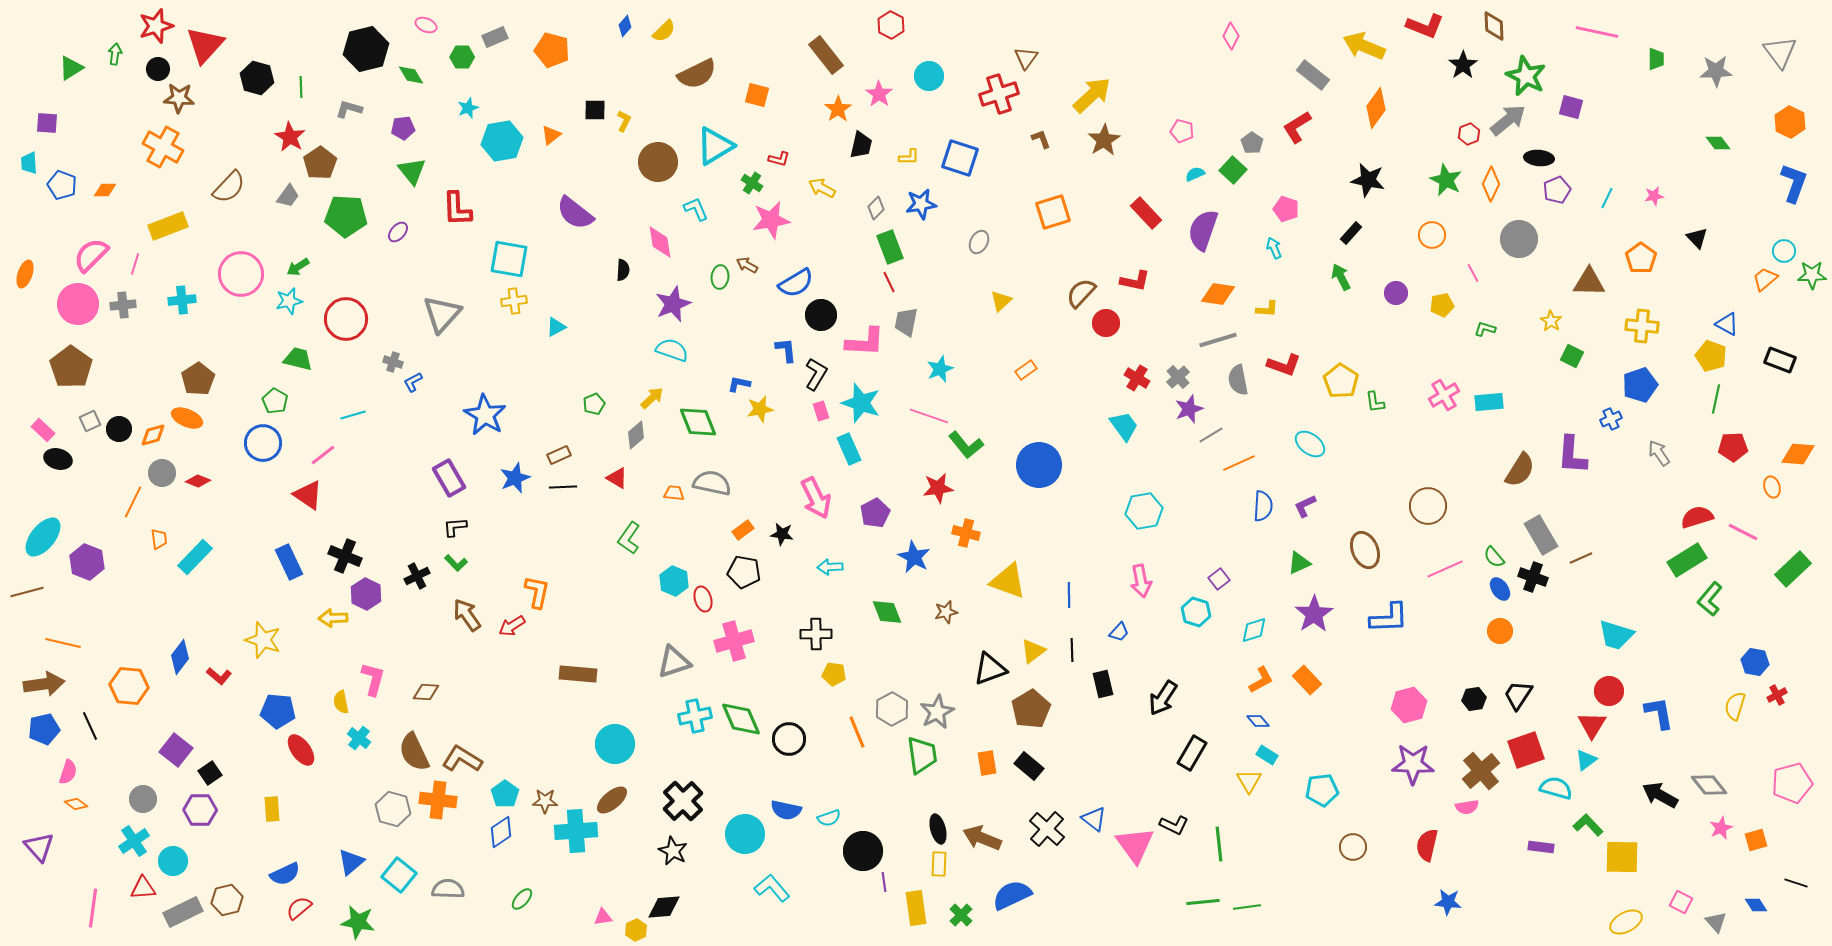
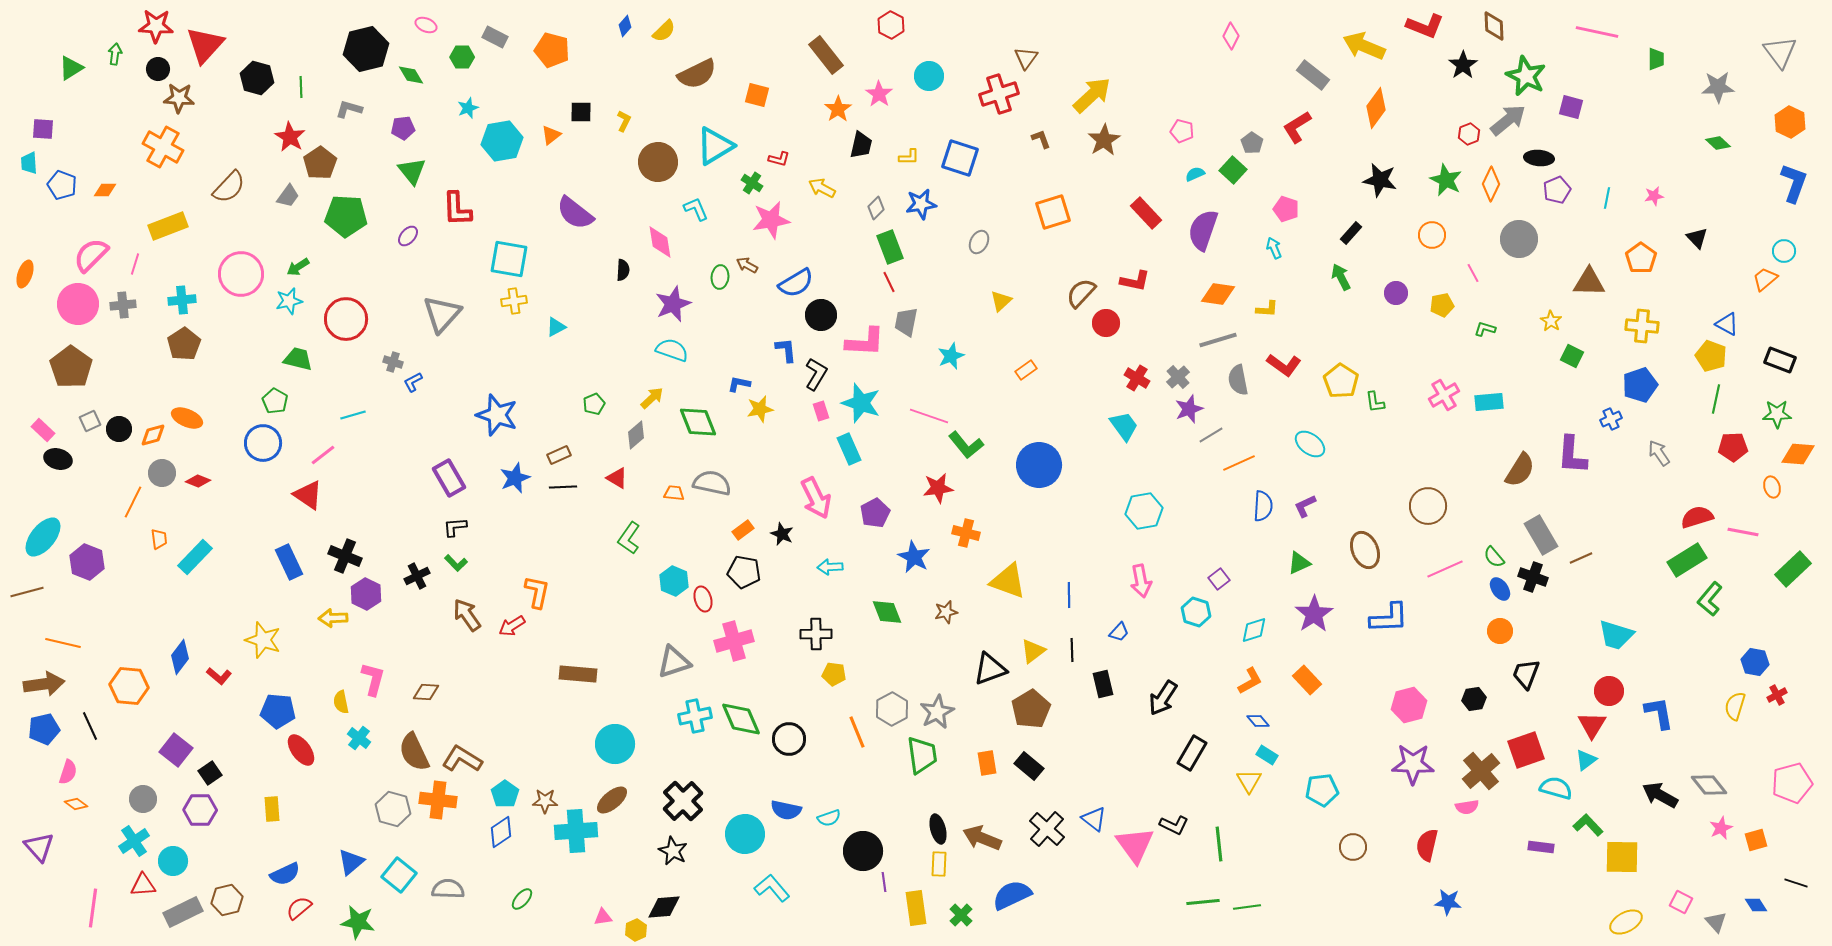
red star at (156, 26): rotated 20 degrees clockwise
gray rectangle at (495, 37): rotated 50 degrees clockwise
gray star at (1716, 71): moved 2 px right, 16 px down
black square at (595, 110): moved 14 px left, 2 px down
purple square at (47, 123): moved 4 px left, 6 px down
green diamond at (1718, 143): rotated 10 degrees counterclockwise
black star at (1368, 180): moved 12 px right
cyan line at (1607, 198): rotated 15 degrees counterclockwise
purple ellipse at (398, 232): moved 10 px right, 4 px down
green star at (1812, 275): moved 35 px left, 139 px down
red L-shape at (1284, 365): rotated 16 degrees clockwise
cyan star at (940, 369): moved 11 px right, 13 px up
brown pentagon at (198, 379): moved 14 px left, 35 px up
blue star at (485, 415): moved 12 px right; rotated 12 degrees counterclockwise
pink line at (1743, 532): rotated 16 degrees counterclockwise
black star at (782, 534): rotated 15 degrees clockwise
orange L-shape at (1261, 680): moved 11 px left, 1 px down
black trapezoid at (1518, 695): moved 8 px right, 21 px up; rotated 12 degrees counterclockwise
red triangle at (143, 888): moved 3 px up
